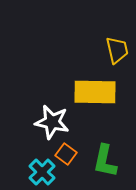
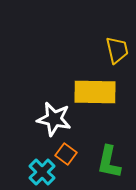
white star: moved 2 px right, 3 px up
green L-shape: moved 4 px right, 1 px down
